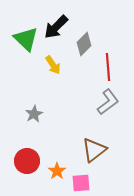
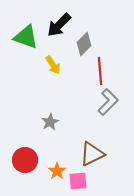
black arrow: moved 3 px right, 2 px up
green triangle: moved 2 px up; rotated 24 degrees counterclockwise
red line: moved 8 px left, 4 px down
gray L-shape: rotated 8 degrees counterclockwise
gray star: moved 16 px right, 8 px down
brown triangle: moved 2 px left, 4 px down; rotated 12 degrees clockwise
red circle: moved 2 px left, 1 px up
pink square: moved 3 px left, 2 px up
